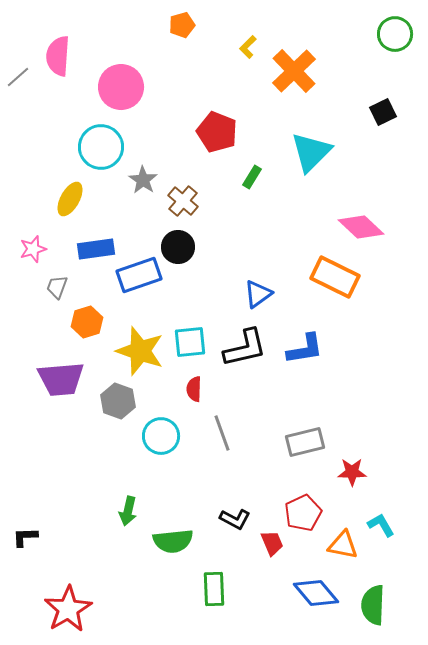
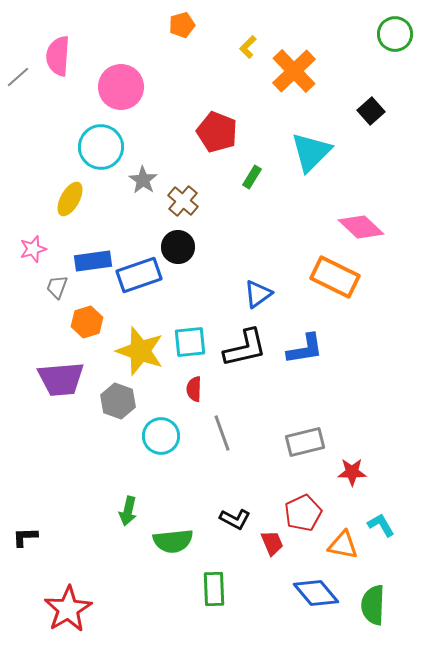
black square at (383, 112): moved 12 px left, 1 px up; rotated 16 degrees counterclockwise
blue rectangle at (96, 249): moved 3 px left, 12 px down
